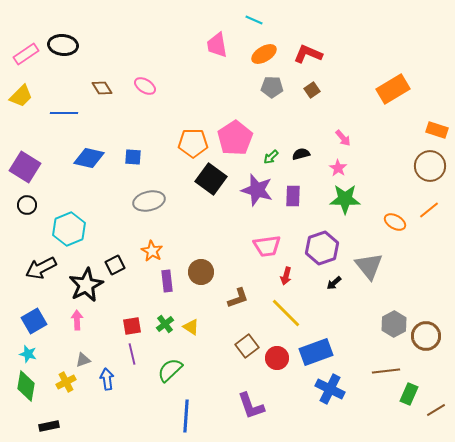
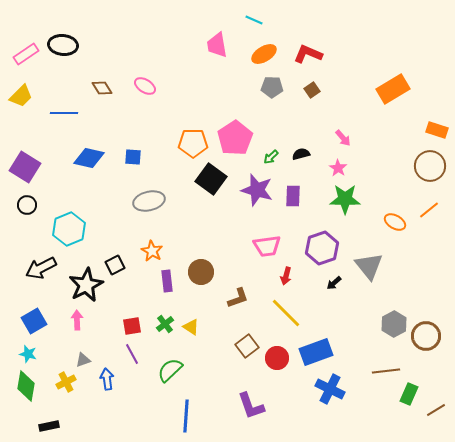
purple line at (132, 354): rotated 15 degrees counterclockwise
